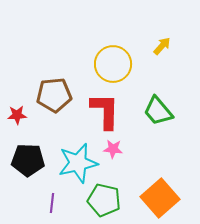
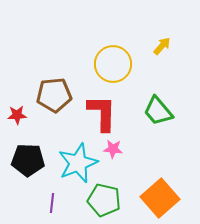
red L-shape: moved 3 px left, 2 px down
cyan star: rotated 9 degrees counterclockwise
